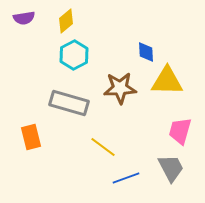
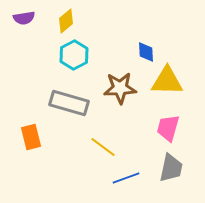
pink trapezoid: moved 12 px left, 3 px up
gray trapezoid: rotated 40 degrees clockwise
